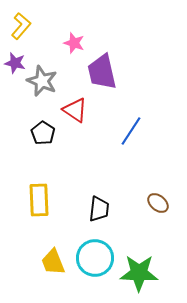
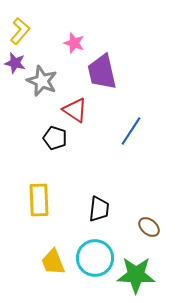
yellow L-shape: moved 1 px left, 5 px down
black pentagon: moved 12 px right, 5 px down; rotated 15 degrees counterclockwise
brown ellipse: moved 9 px left, 24 px down
green star: moved 3 px left, 2 px down
